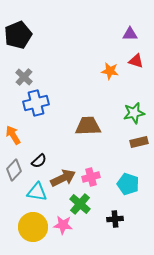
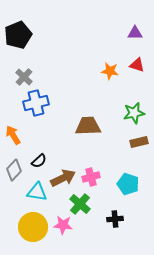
purple triangle: moved 5 px right, 1 px up
red triangle: moved 1 px right, 4 px down
